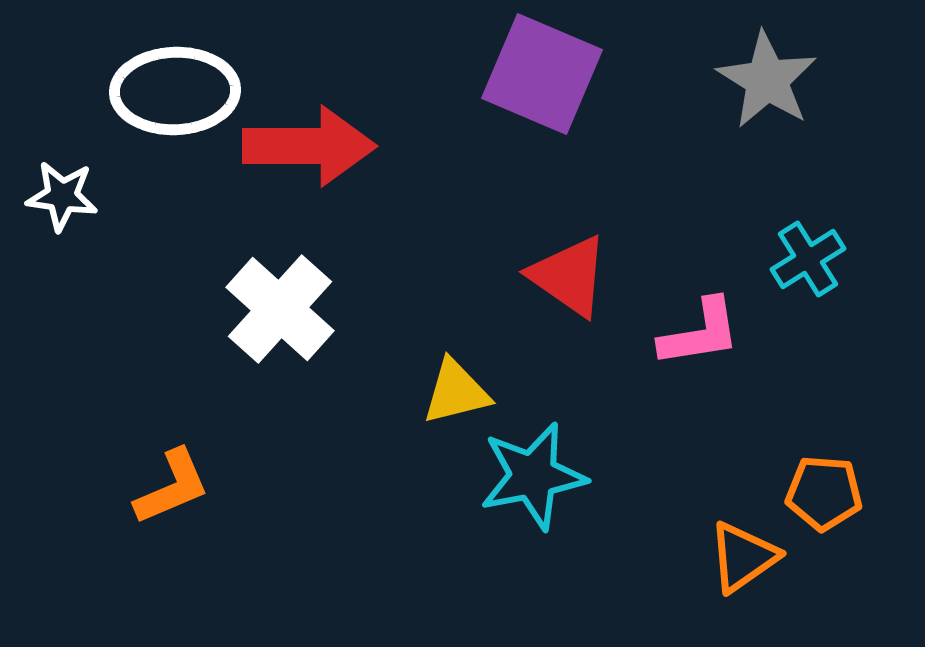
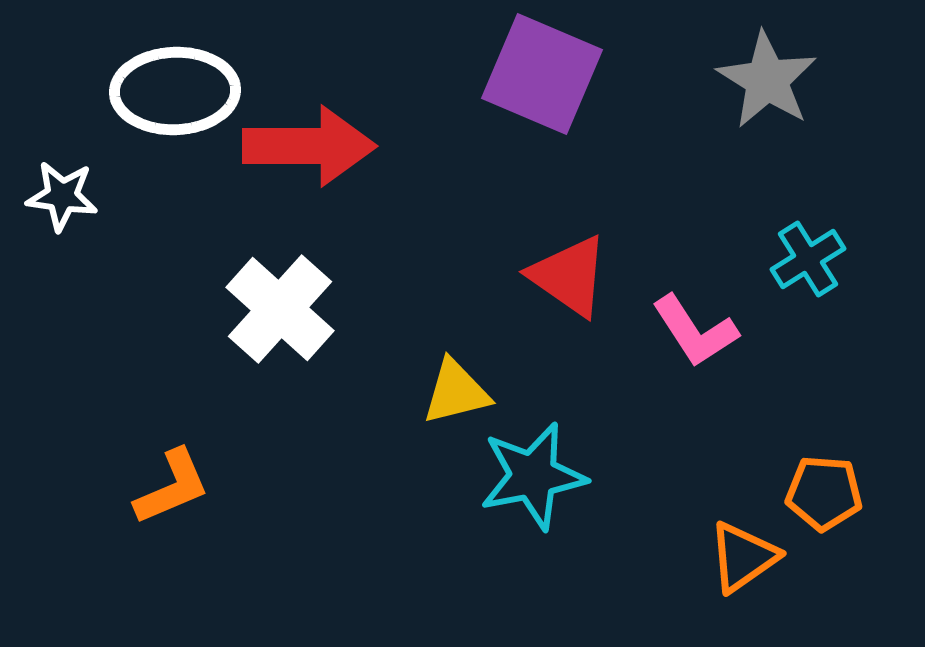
pink L-shape: moved 5 px left, 2 px up; rotated 66 degrees clockwise
